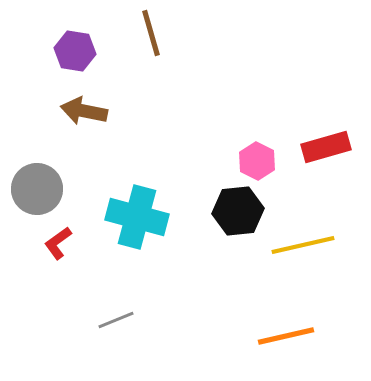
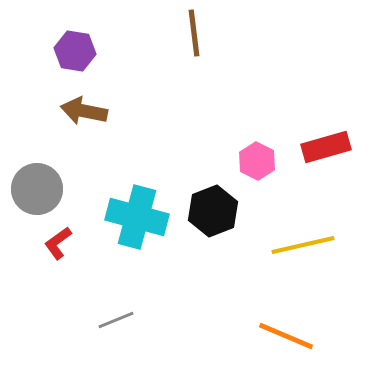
brown line: moved 43 px right; rotated 9 degrees clockwise
black hexagon: moved 25 px left; rotated 15 degrees counterclockwise
orange line: rotated 36 degrees clockwise
